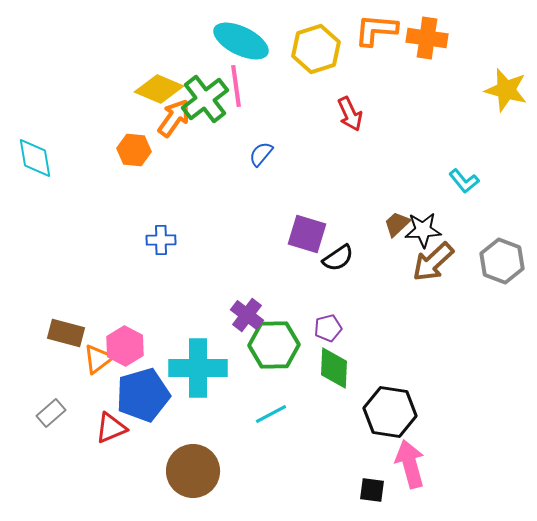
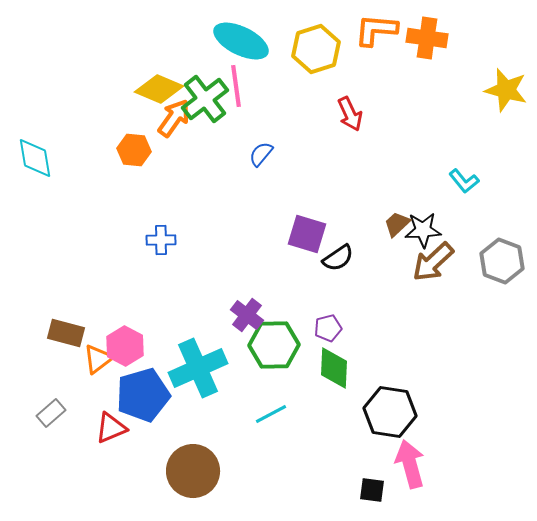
cyan cross: rotated 24 degrees counterclockwise
